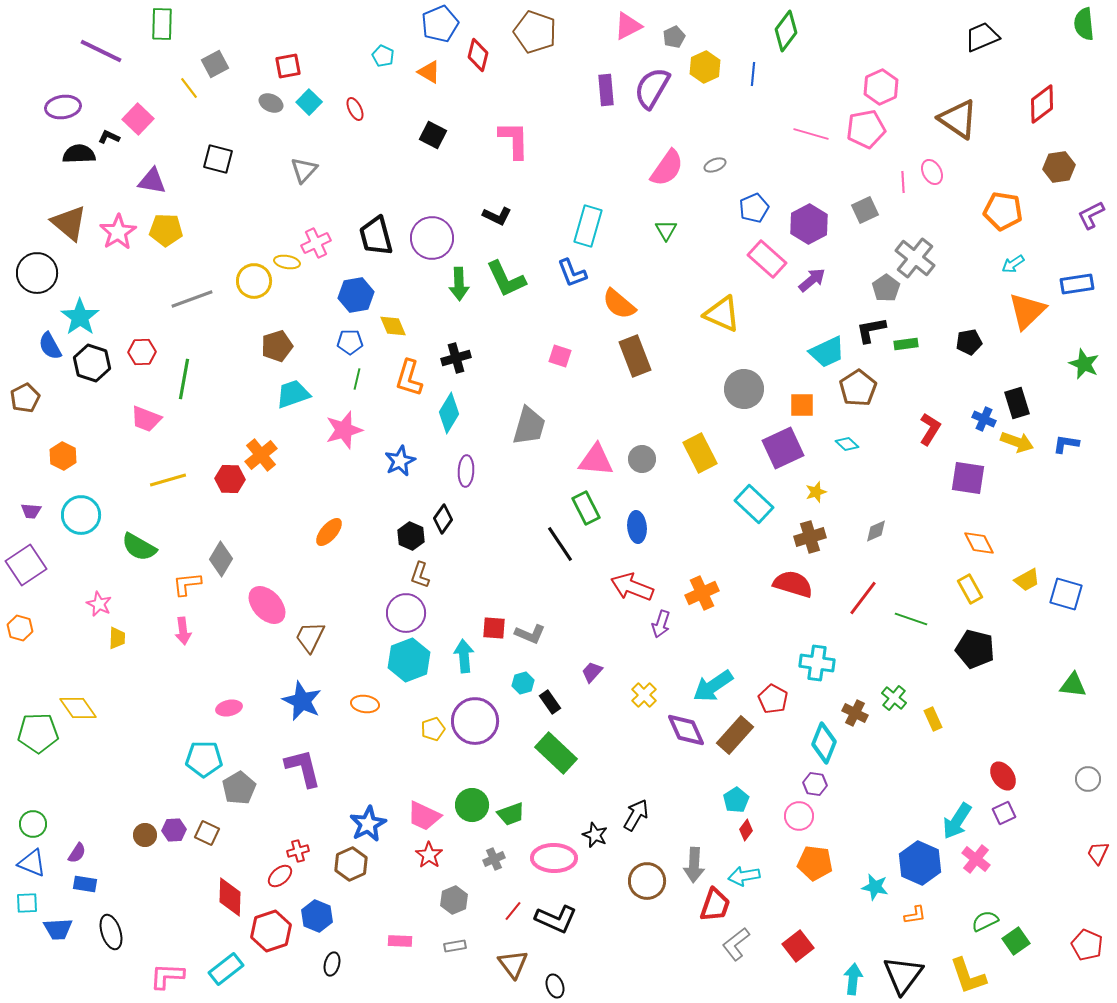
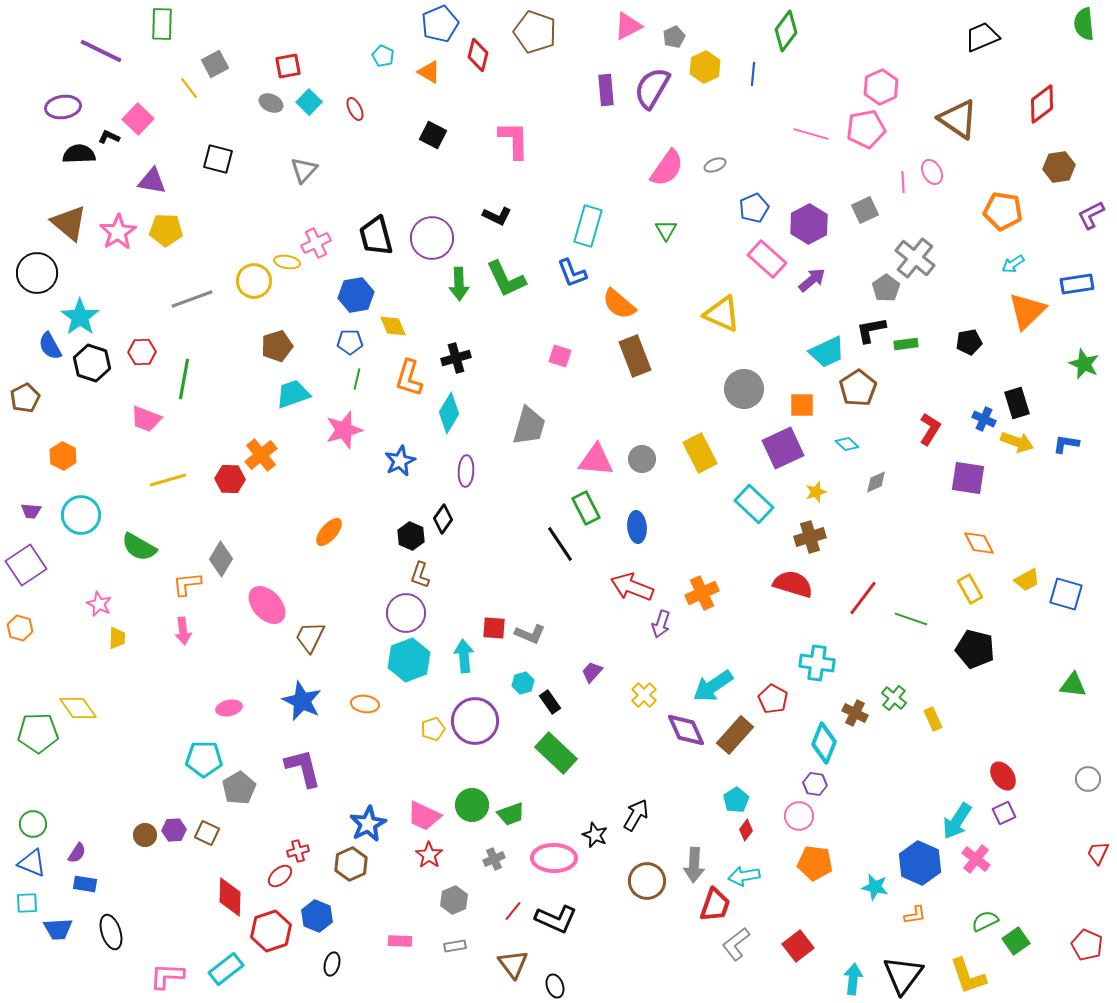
gray diamond at (876, 531): moved 49 px up
